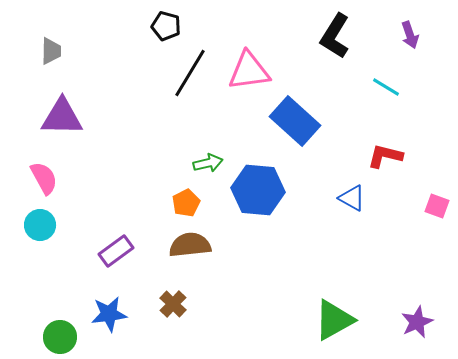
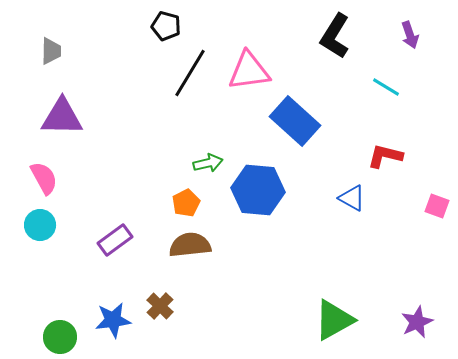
purple rectangle: moved 1 px left, 11 px up
brown cross: moved 13 px left, 2 px down
blue star: moved 4 px right, 6 px down
